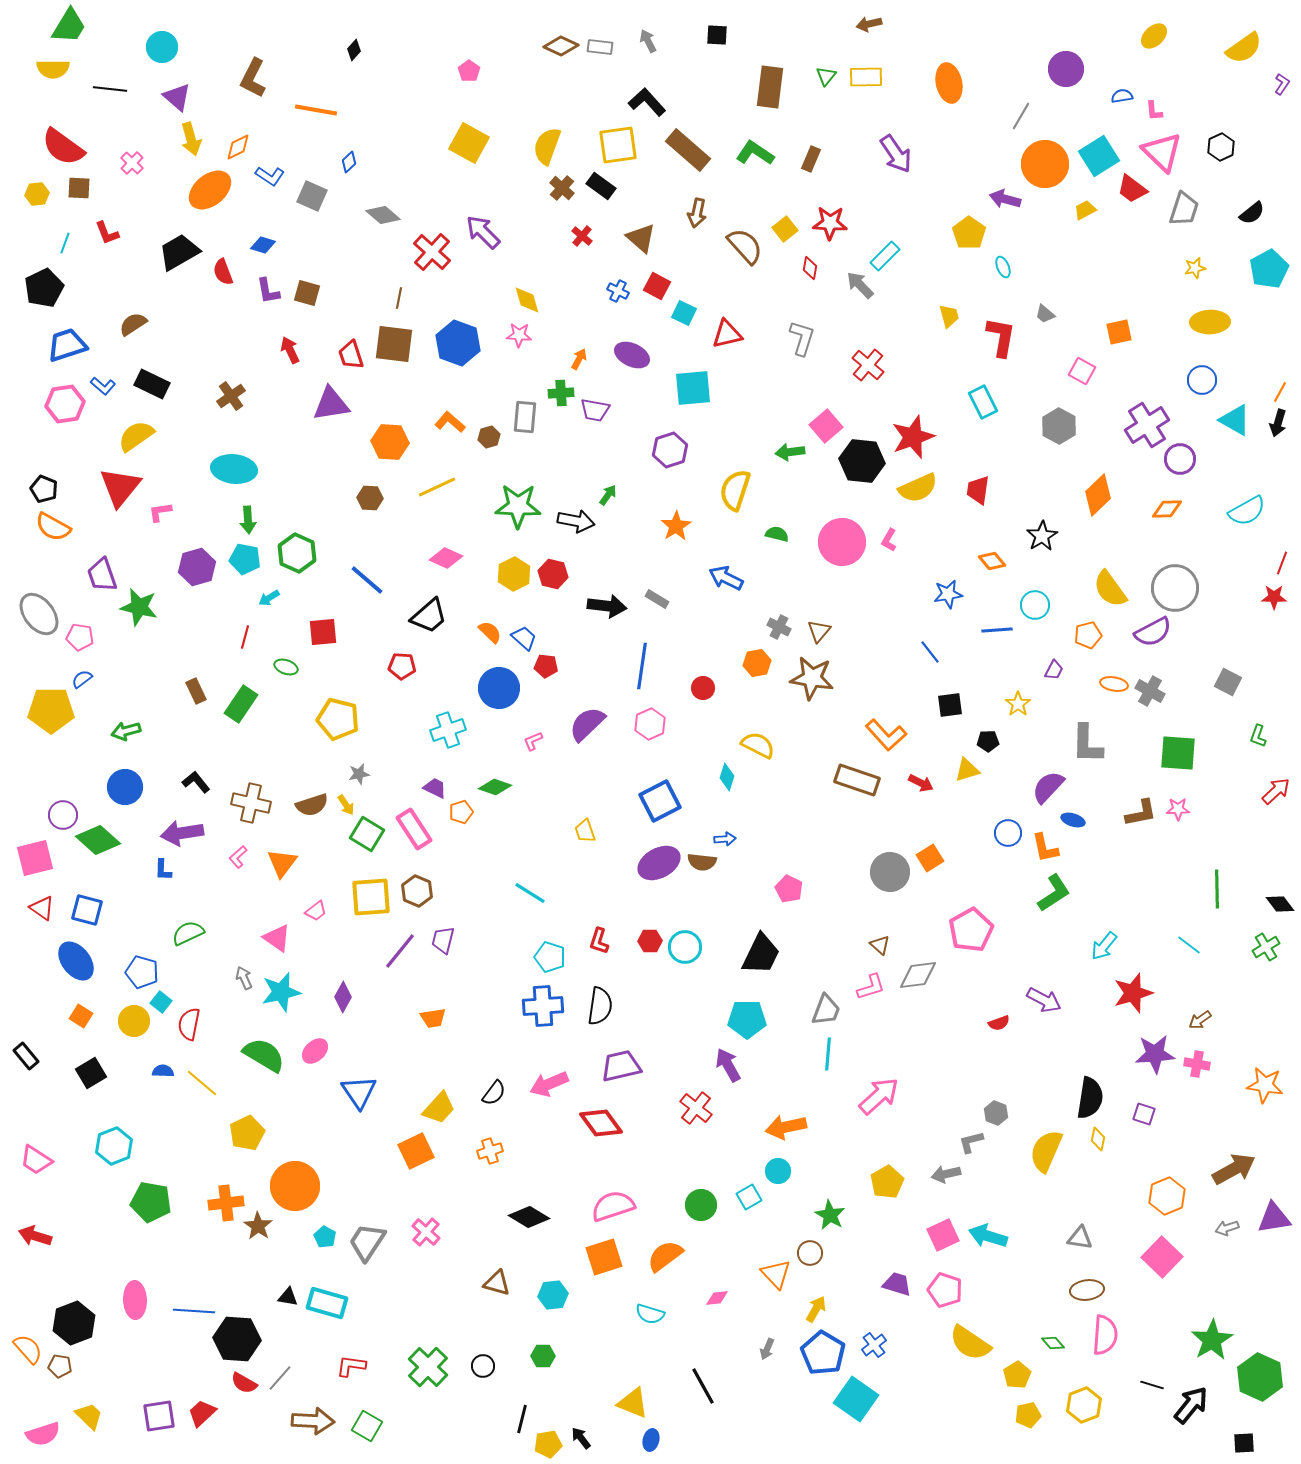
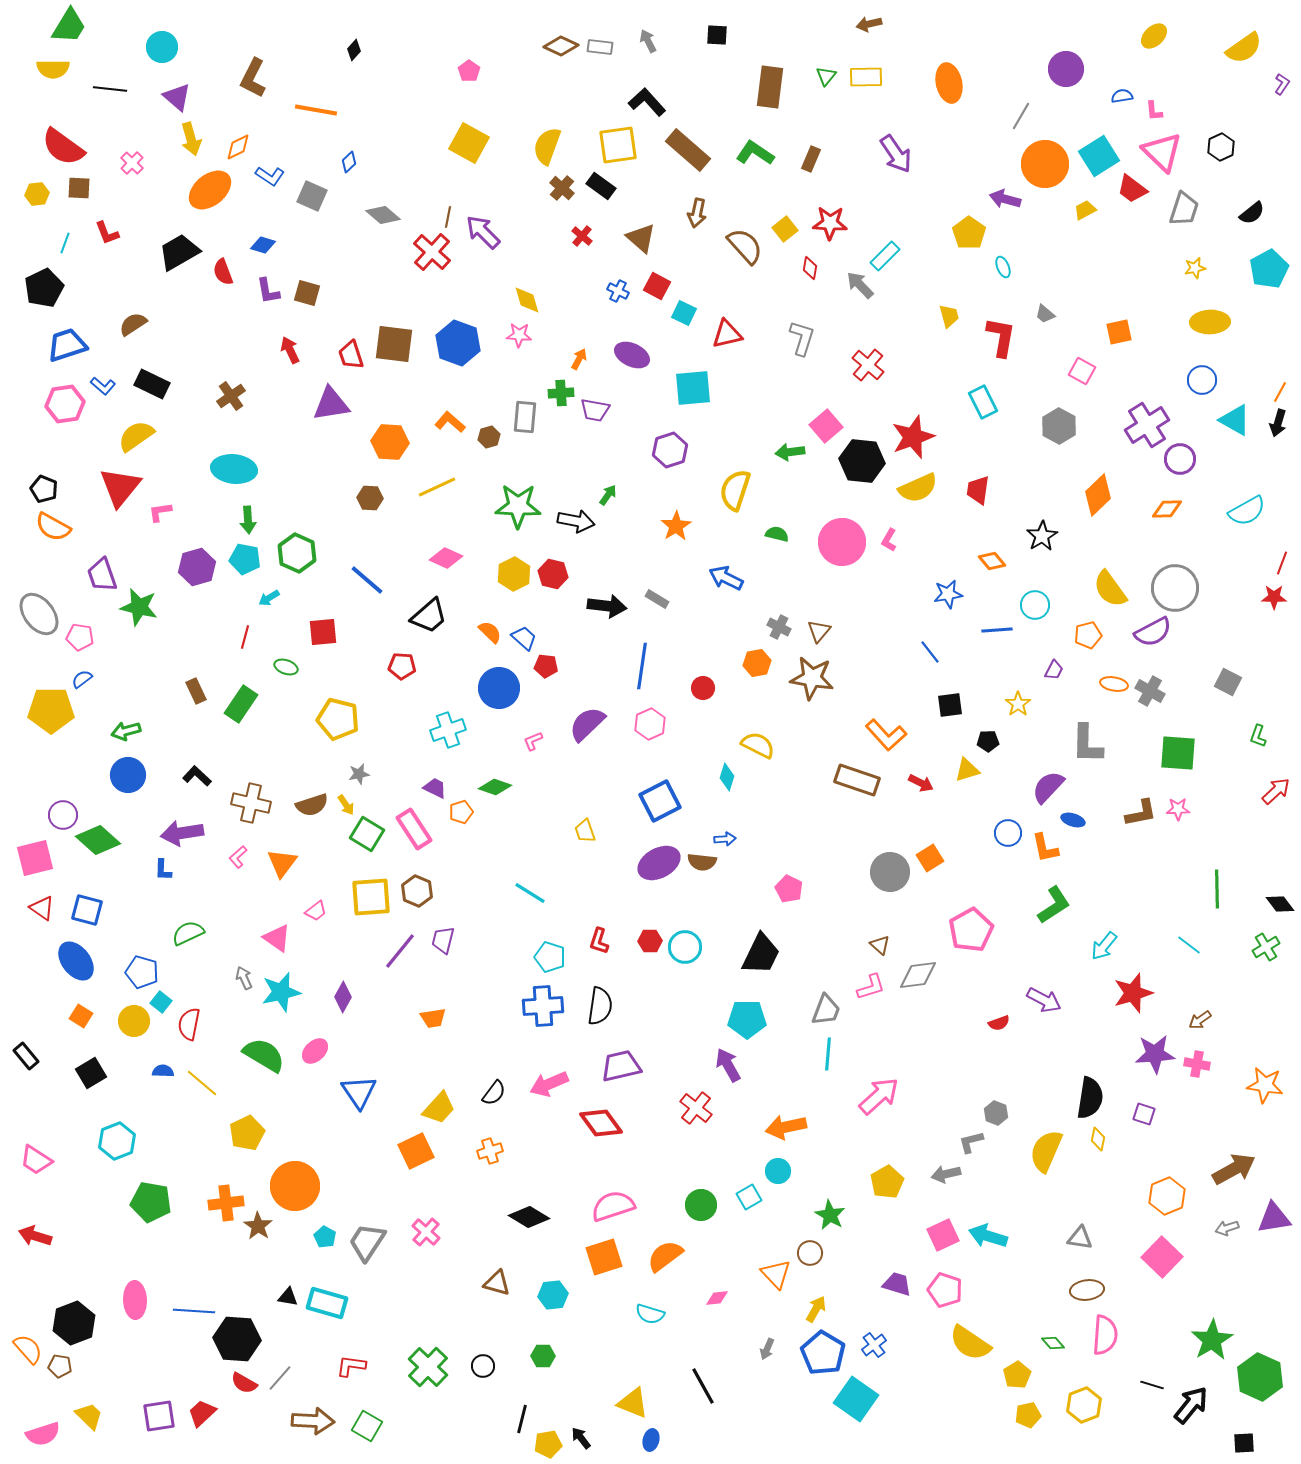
brown line at (399, 298): moved 49 px right, 81 px up
black L-shape at (196, 782): moved 1 px right, 6 px up; rotated 8 degrees counterclockwise
blue circle at (125, 787): moved 3 px right, 12 px up
green L-shape at (1054, 893): moved 12 px down
cyan hexagon at (114, 1146): moved 3 px right, 5 px up
